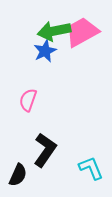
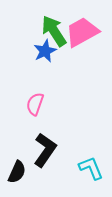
green arrow: rotated 68 degrees clockwise
pink semicircle: moved 7 px right, 4 px down
black semicircle: moved 1 px left, 3 px up
